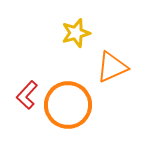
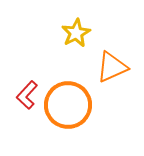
yellow star: rotated 12 degrees counterclockwise
